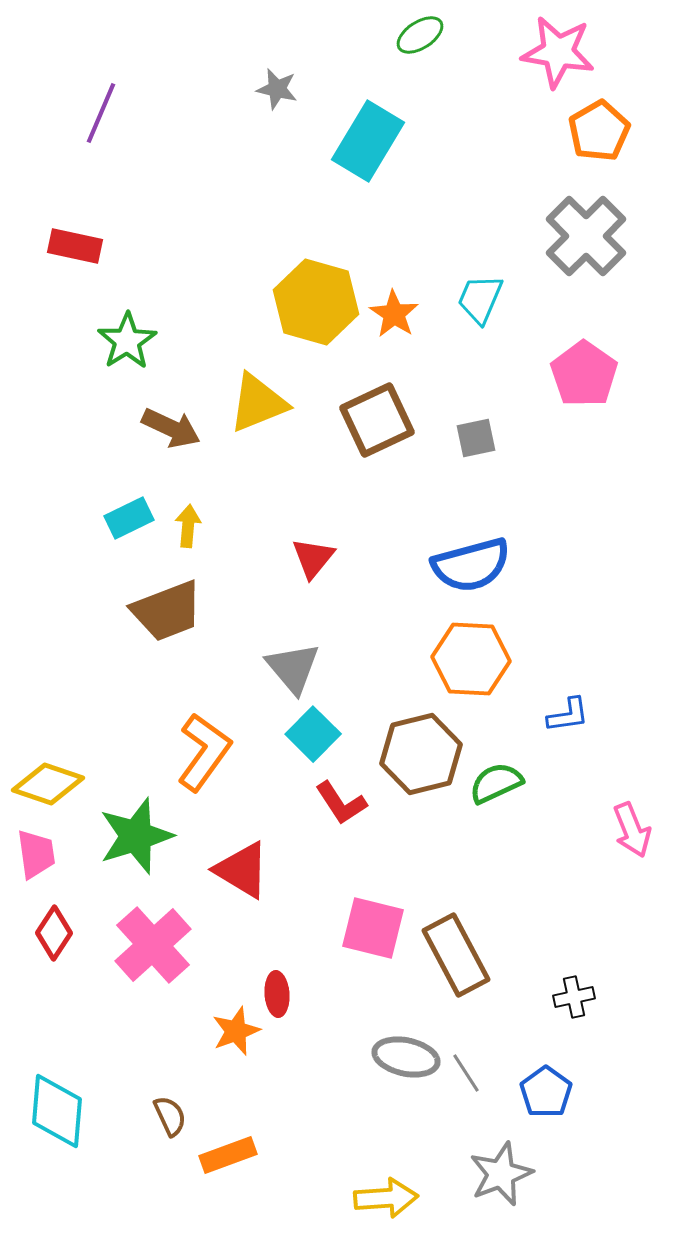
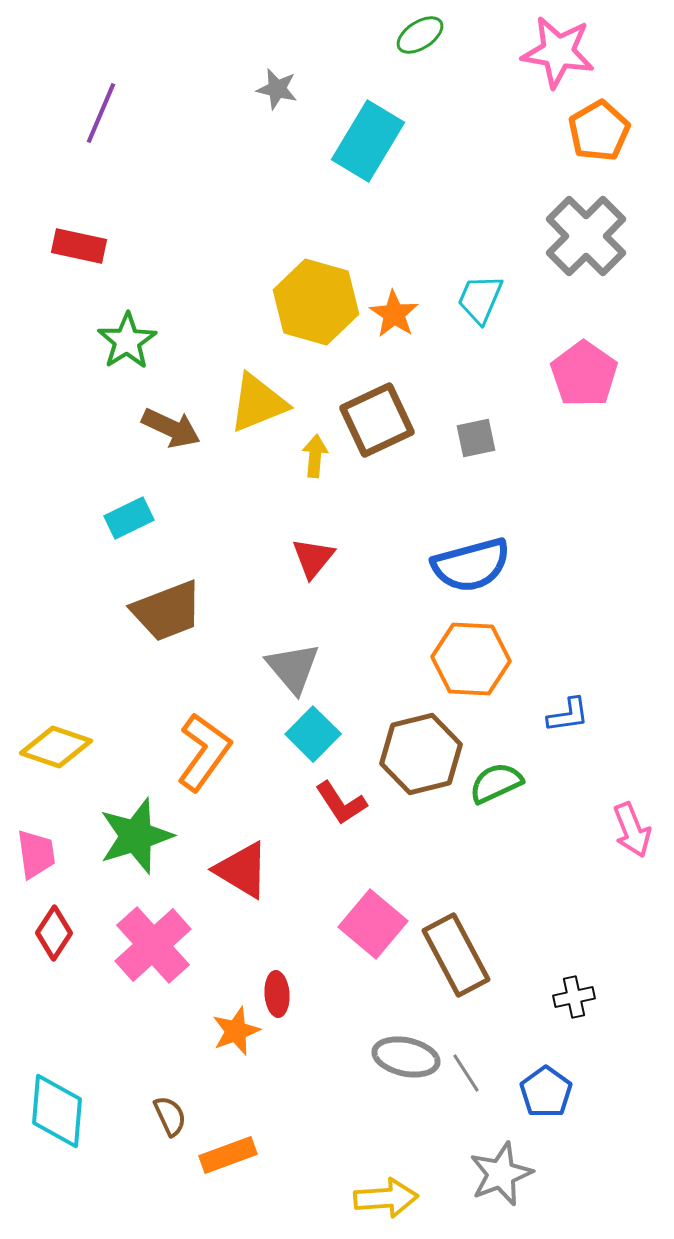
red rectangle at (75, 246): moved 4 px right
yellow arrow at (188, 526): moved 127 px right, 70 px up
yellow diamond at (48, 784): moved 8 px right, 37 px up
pink square at (373, 928): moved 4 px up; rotated 26 degrees clockwise
